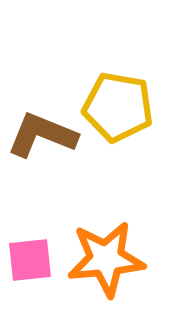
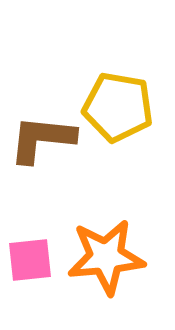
brown L-shape: moved 4 px down; rotated 16 degrees counterclockwise
orange star: moved 2 px up
